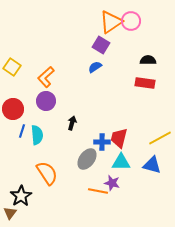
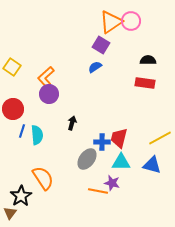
purple circle: moved 3 px right, 7 px up
orange semicircle: moved 4 px left, 5 px down
